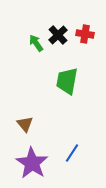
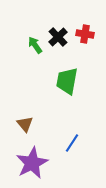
black cross: moved 2 px down
green arrow: moved 1 px left, 2 px down
blue line: moved 10 px up
purple star: rotated 12 degrees clockwise
